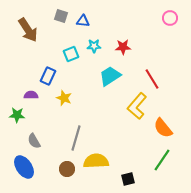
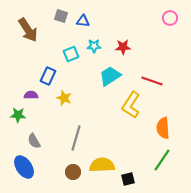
red line: moved 2 px down; rotated 40 degrees counterclockwise
yellow L-shape: moved 6 px left, 1 px up; rotated 8 degrees counterclockwise
green star: moved 1 px right
orange semicircle: rotated 35 degrees clockwise
yellow semicircle: moved 6 px right, 4 px down
brown circle: moved 6 px right, 3 px down
